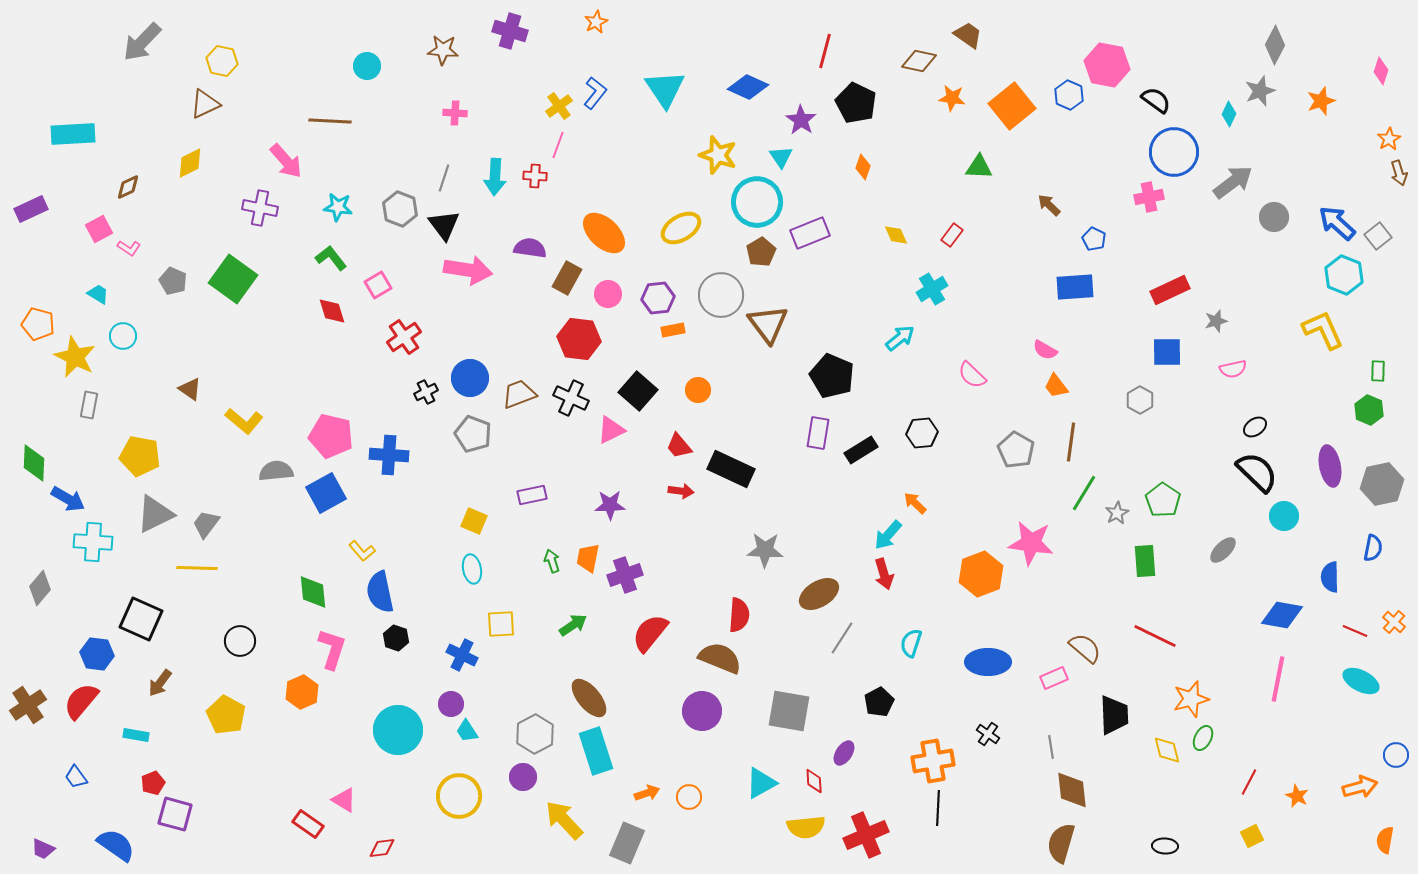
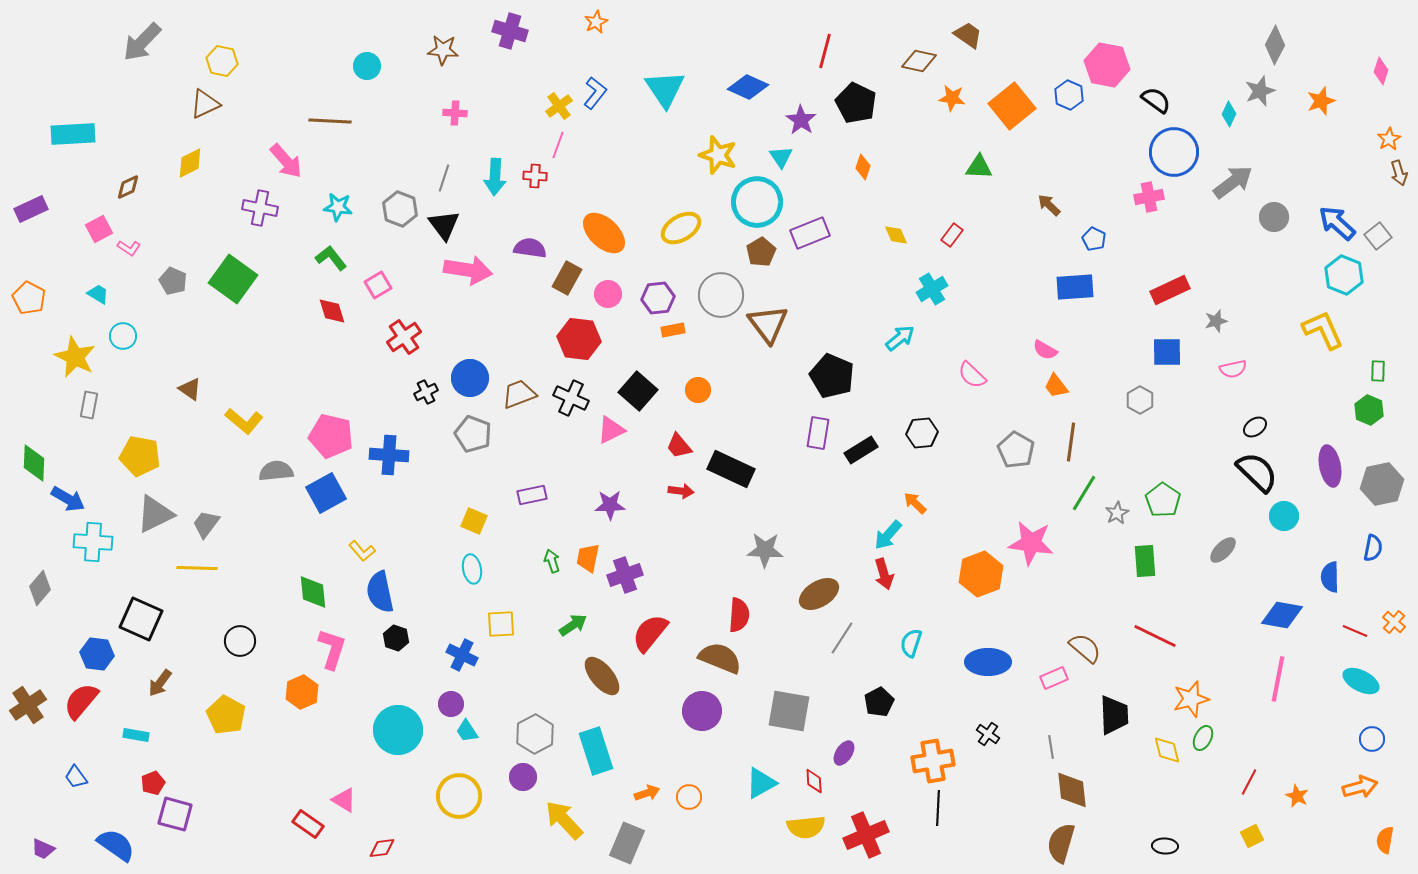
orange pentagon at (38, 324): moved 9 px left, 26 px up; rotated 12 degrees clockwise
brown ellipse at (589, 698): moved 13 px right, 22 px up
blue circle at (1396, 755): moved 24 px left, 16 px up
